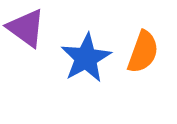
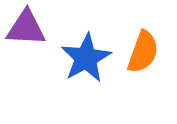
purple triangle: rotated 33 degrees counterclockwise
